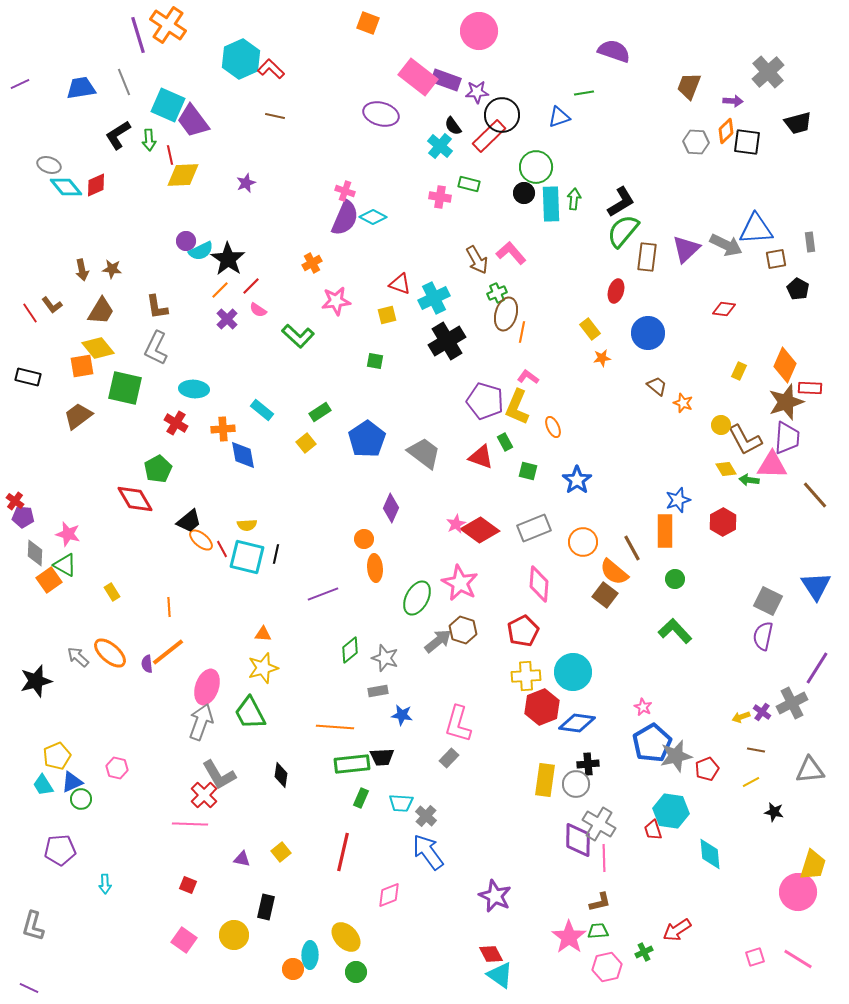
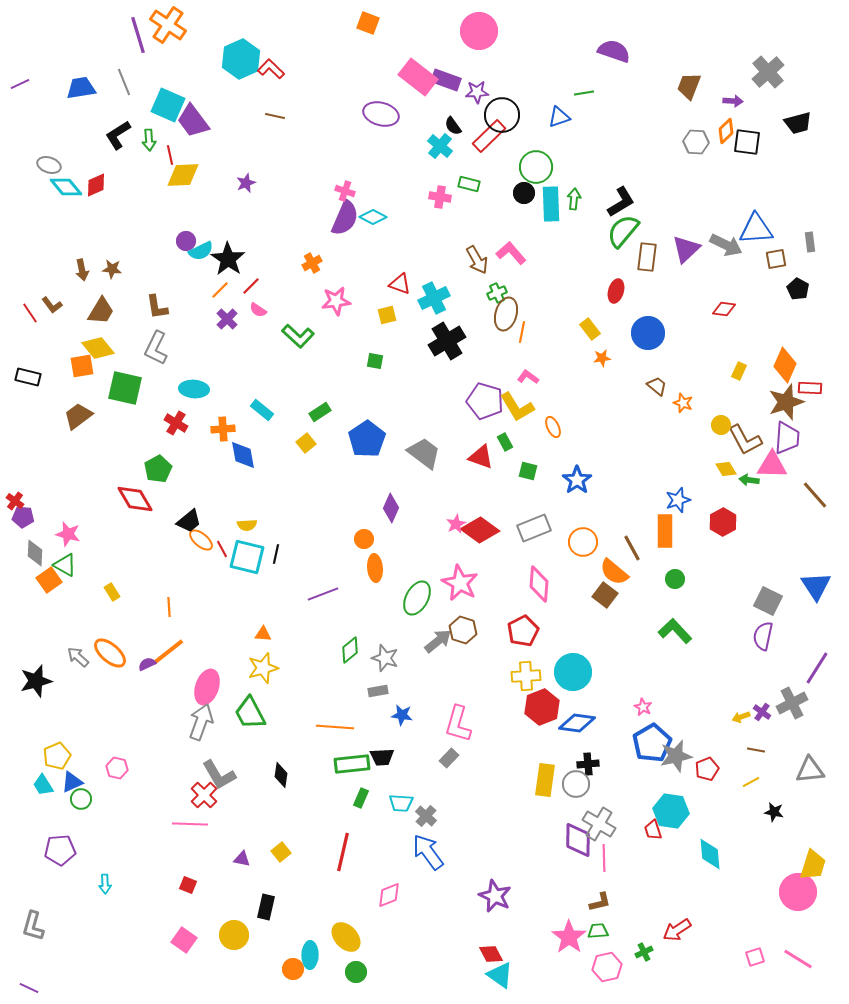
yellow L-shape at (517, 407): rotated 54 degrees counterclockwise
purple semicircle at (147, 664): rotated 72 degrees clockwise
